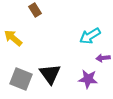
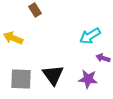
yellow arrow: rotated 18 degrees counterclockwise
purple arrow: rotated 24 degrees clockwise
black triangle: moved 3 px right, 1 px down
gray square: rotated 20 degrees counterclockwise
